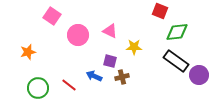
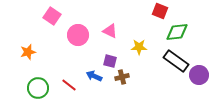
yellow star: moved 5 px right
